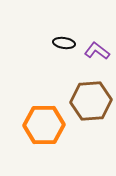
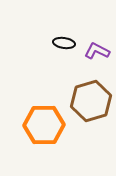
purple L-shape: rotated 10 degrees counterclockwise
brown hexagon: rotated 12 degrees counterclockwise
